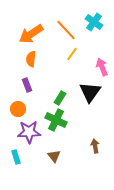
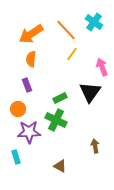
green rectangle: rotated 32 degrees clockwise
brown triangle: moved 6 px right, 10 px down; rotated 24 degrees counterclockwise
